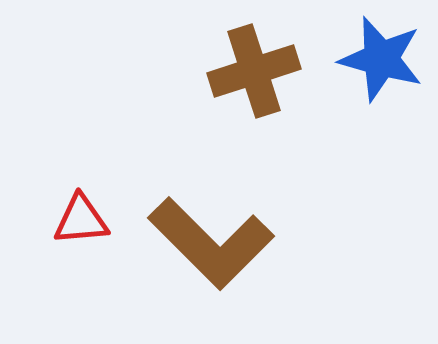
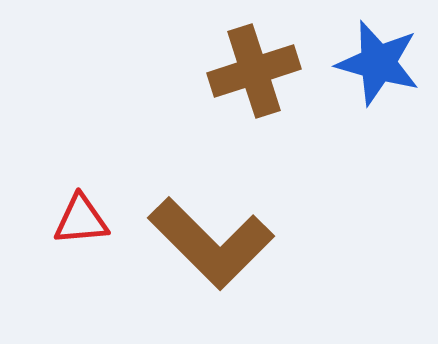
blue star: moved 3 px left, 4 px down
